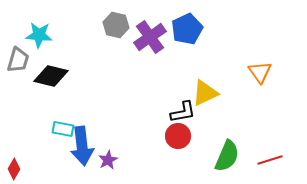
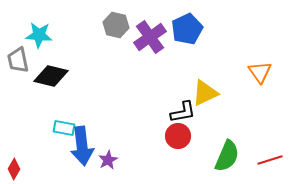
gray trapezoid: rotated 152 degrees clockwise
cyan rectangle: moved 1 px right, 1 px up
